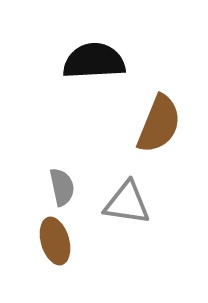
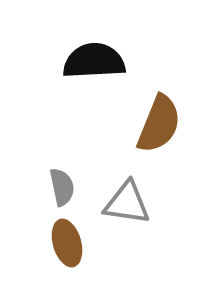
brown ellipse: moved 12 px right, 2 px down
